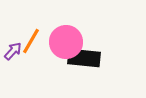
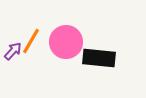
black rectangle: moved 15 px right
